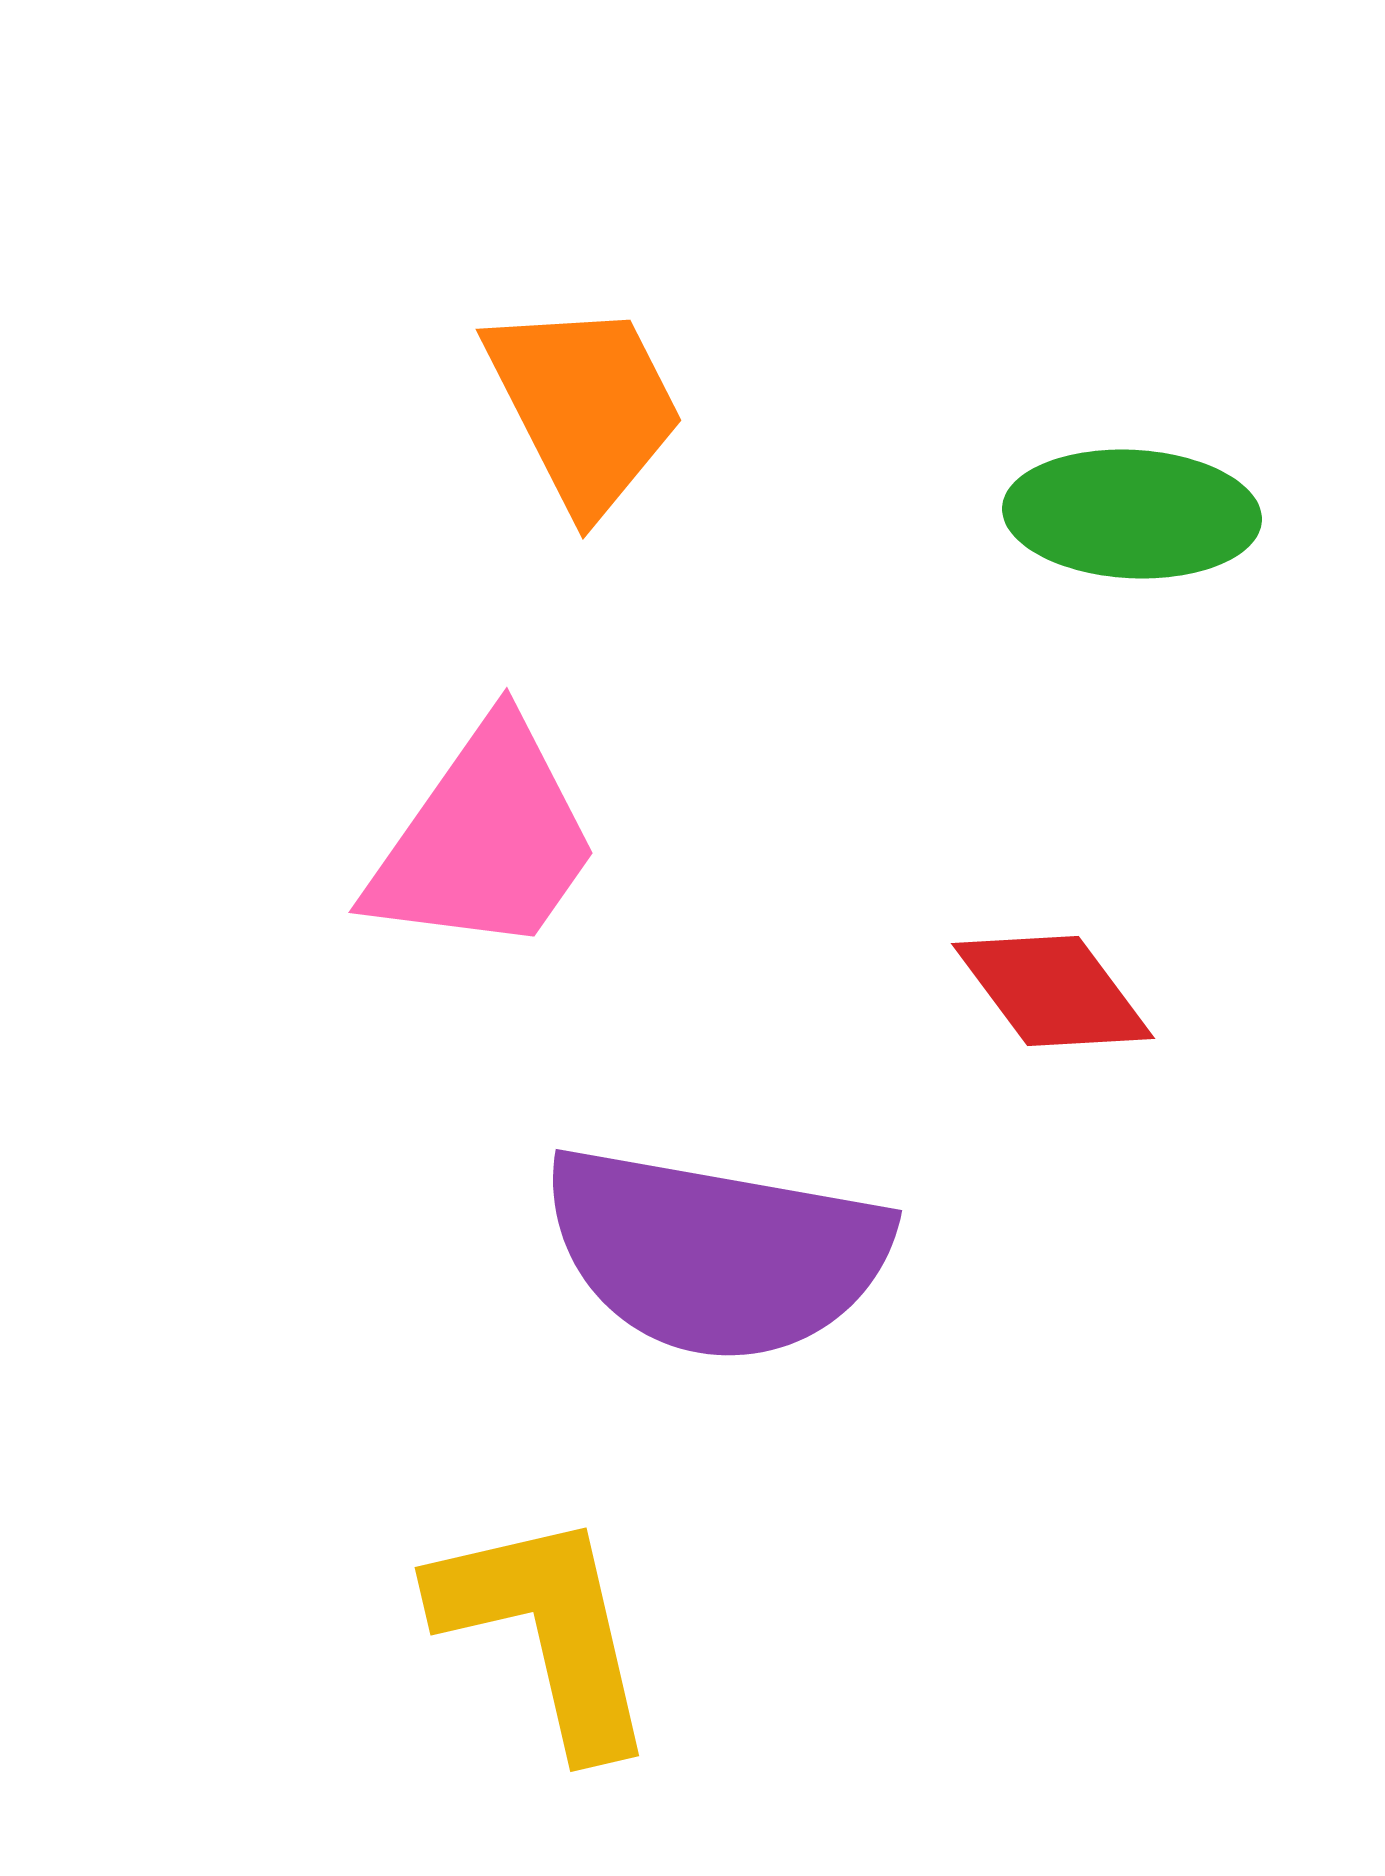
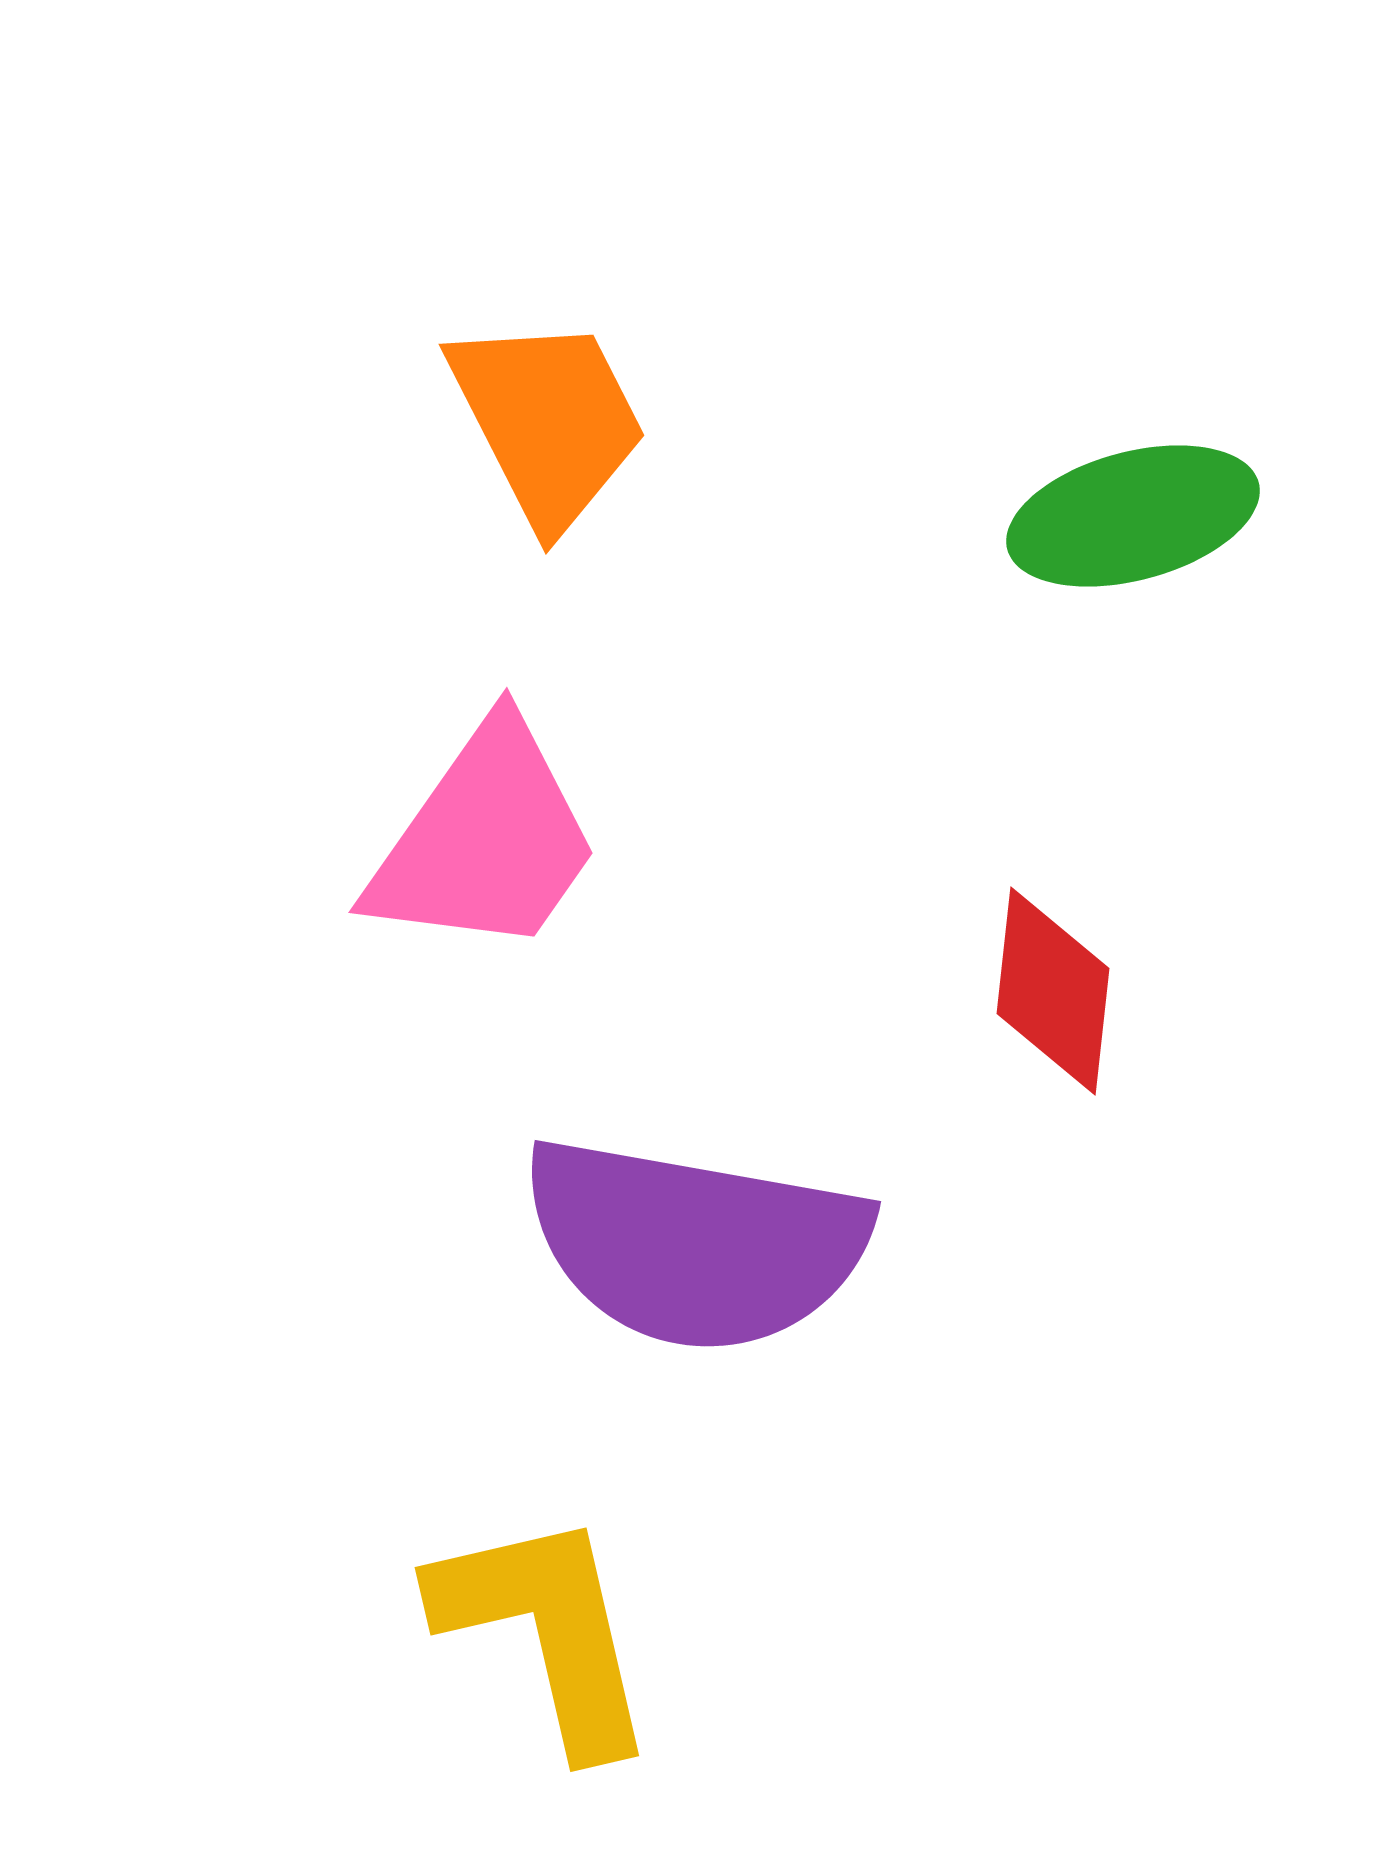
orange trapezoid: moved 37 px left, 15 px down
green ellipse: moved 1 px right, 2 px down; rotated 18 degrees counterclockwise
red diamond: rotated 43 degrees clockwise
purple semicircle: moved 21 px left, 9 px up
